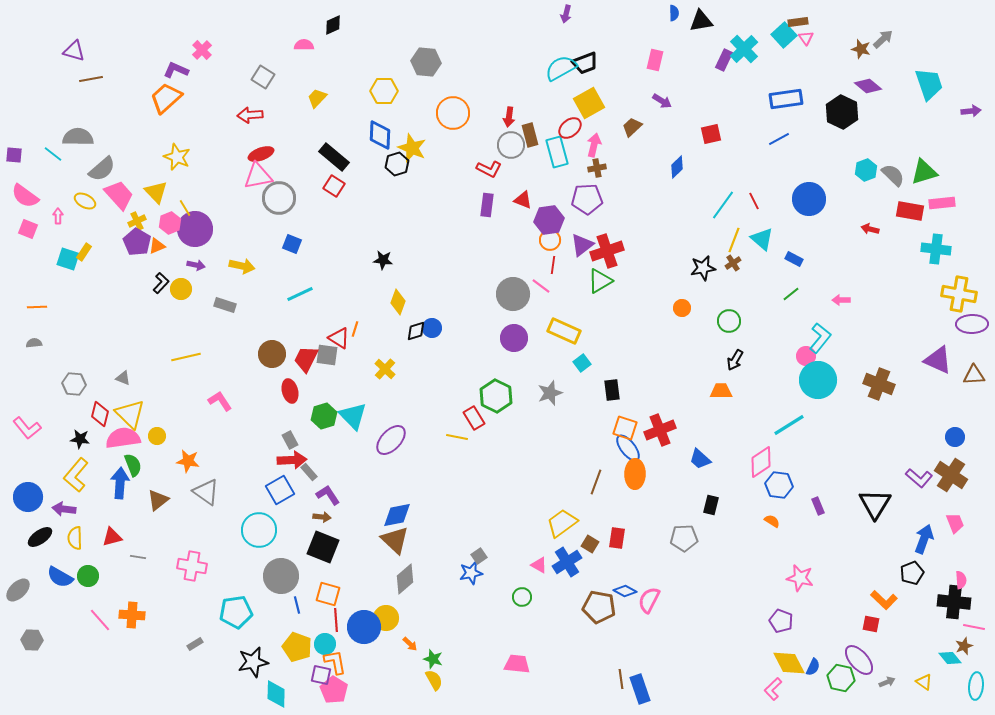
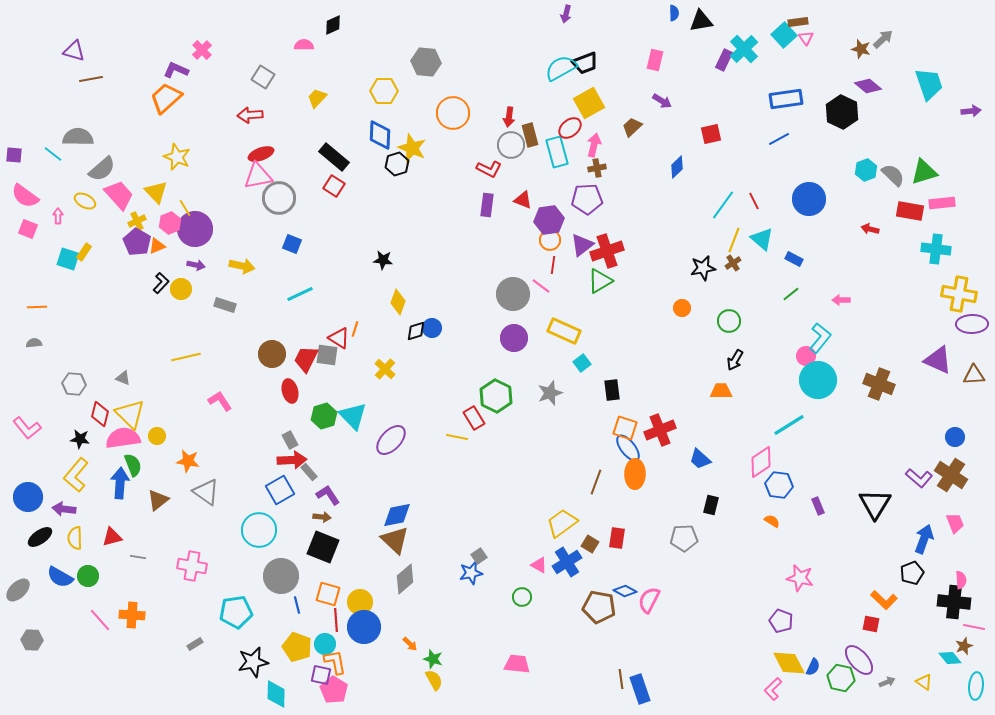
yellow circle at (386, 618): moved 26 px left, 16 px up
